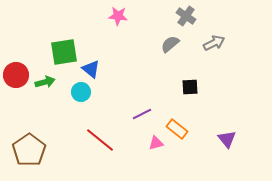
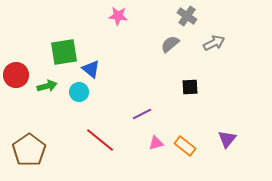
gray cross: moved 1 px right
green arrow: moved 2 px right, 4 px down
cyan circle: moved 2 px left
orange rectangle: moved 8 px right, 17 px down
purple triangle: rotated 18 degrees clockwise
